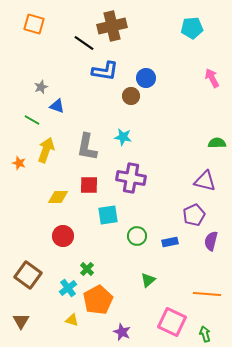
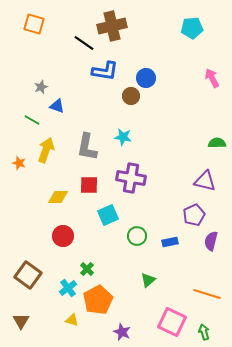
cyan square: rotated 15 degrees counterclockwise
orange line: rotated 12 degrees clockwise
green arrow: moved 1 px left, 2 px up
